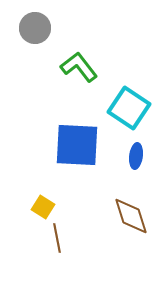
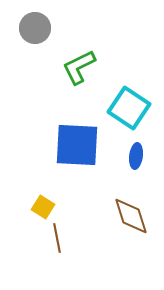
green L-shape: rotated 78 degrees counterclockwise
